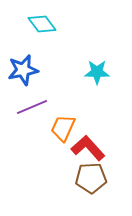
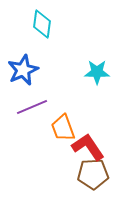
cyan diamond: rotated 44 degrees clockwise
blue star: rotated 12 degrees counterclockwise
orange trapezoid: rotated 44 degrees counterclockwise
red L-shape: moved 1 px up; rotated 8 degrees clockwise
brown pentagon: moved 2 px right, 4 px up
